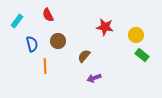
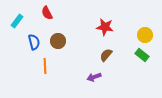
red semicircle: moved 1 px left, 2 px up
yellow circle: moved 9 px right
blue semicircle: moved 2 px right, 2 px up
brown semicircle: moved 22 px right, 1 px up
purple arrow: moved 1 px up
